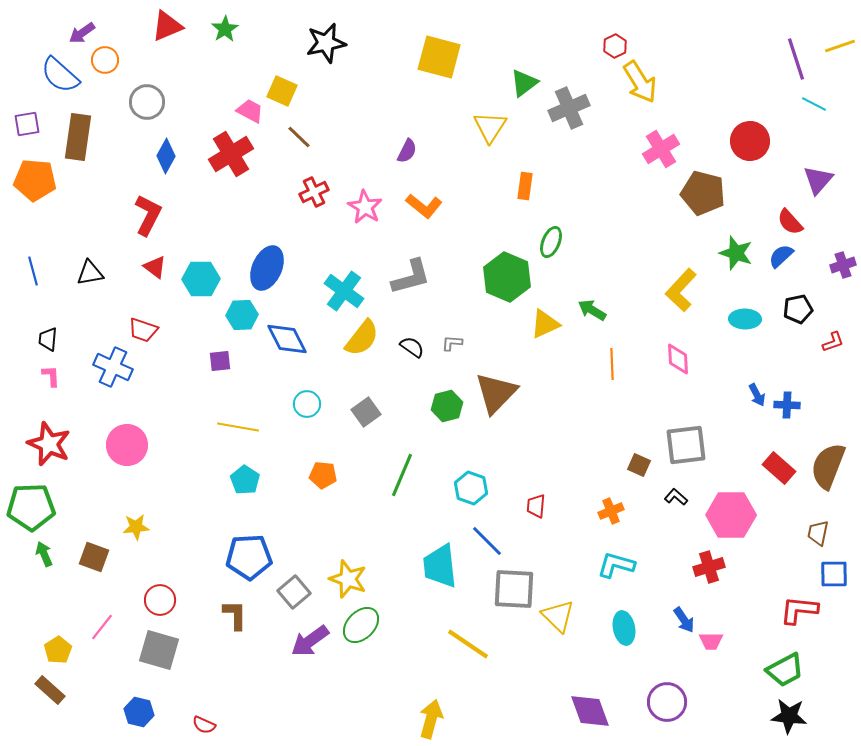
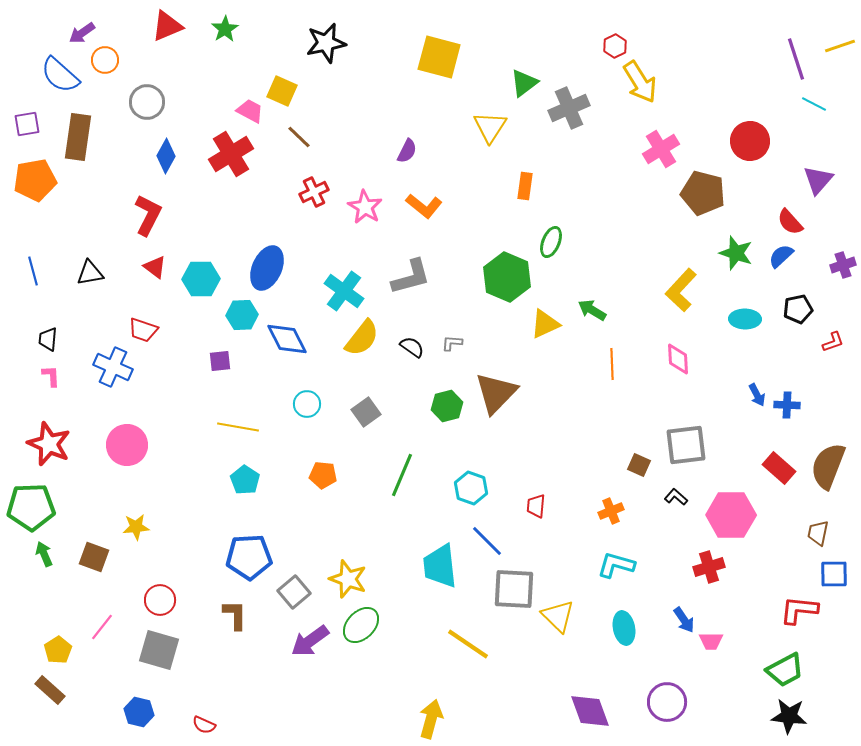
orange pentagon at (35, 180): rotated 15 degrees counterclockwise
